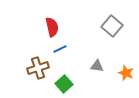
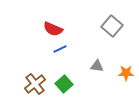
red semicircle: moved 1 px right, 2 px down; rotated 126 degrees clockwise
brown cross: moved 3 px left, 16 px down; rotated 20 degrees counterclockwise
orange star: rotated 21 degrees counterclockwise
